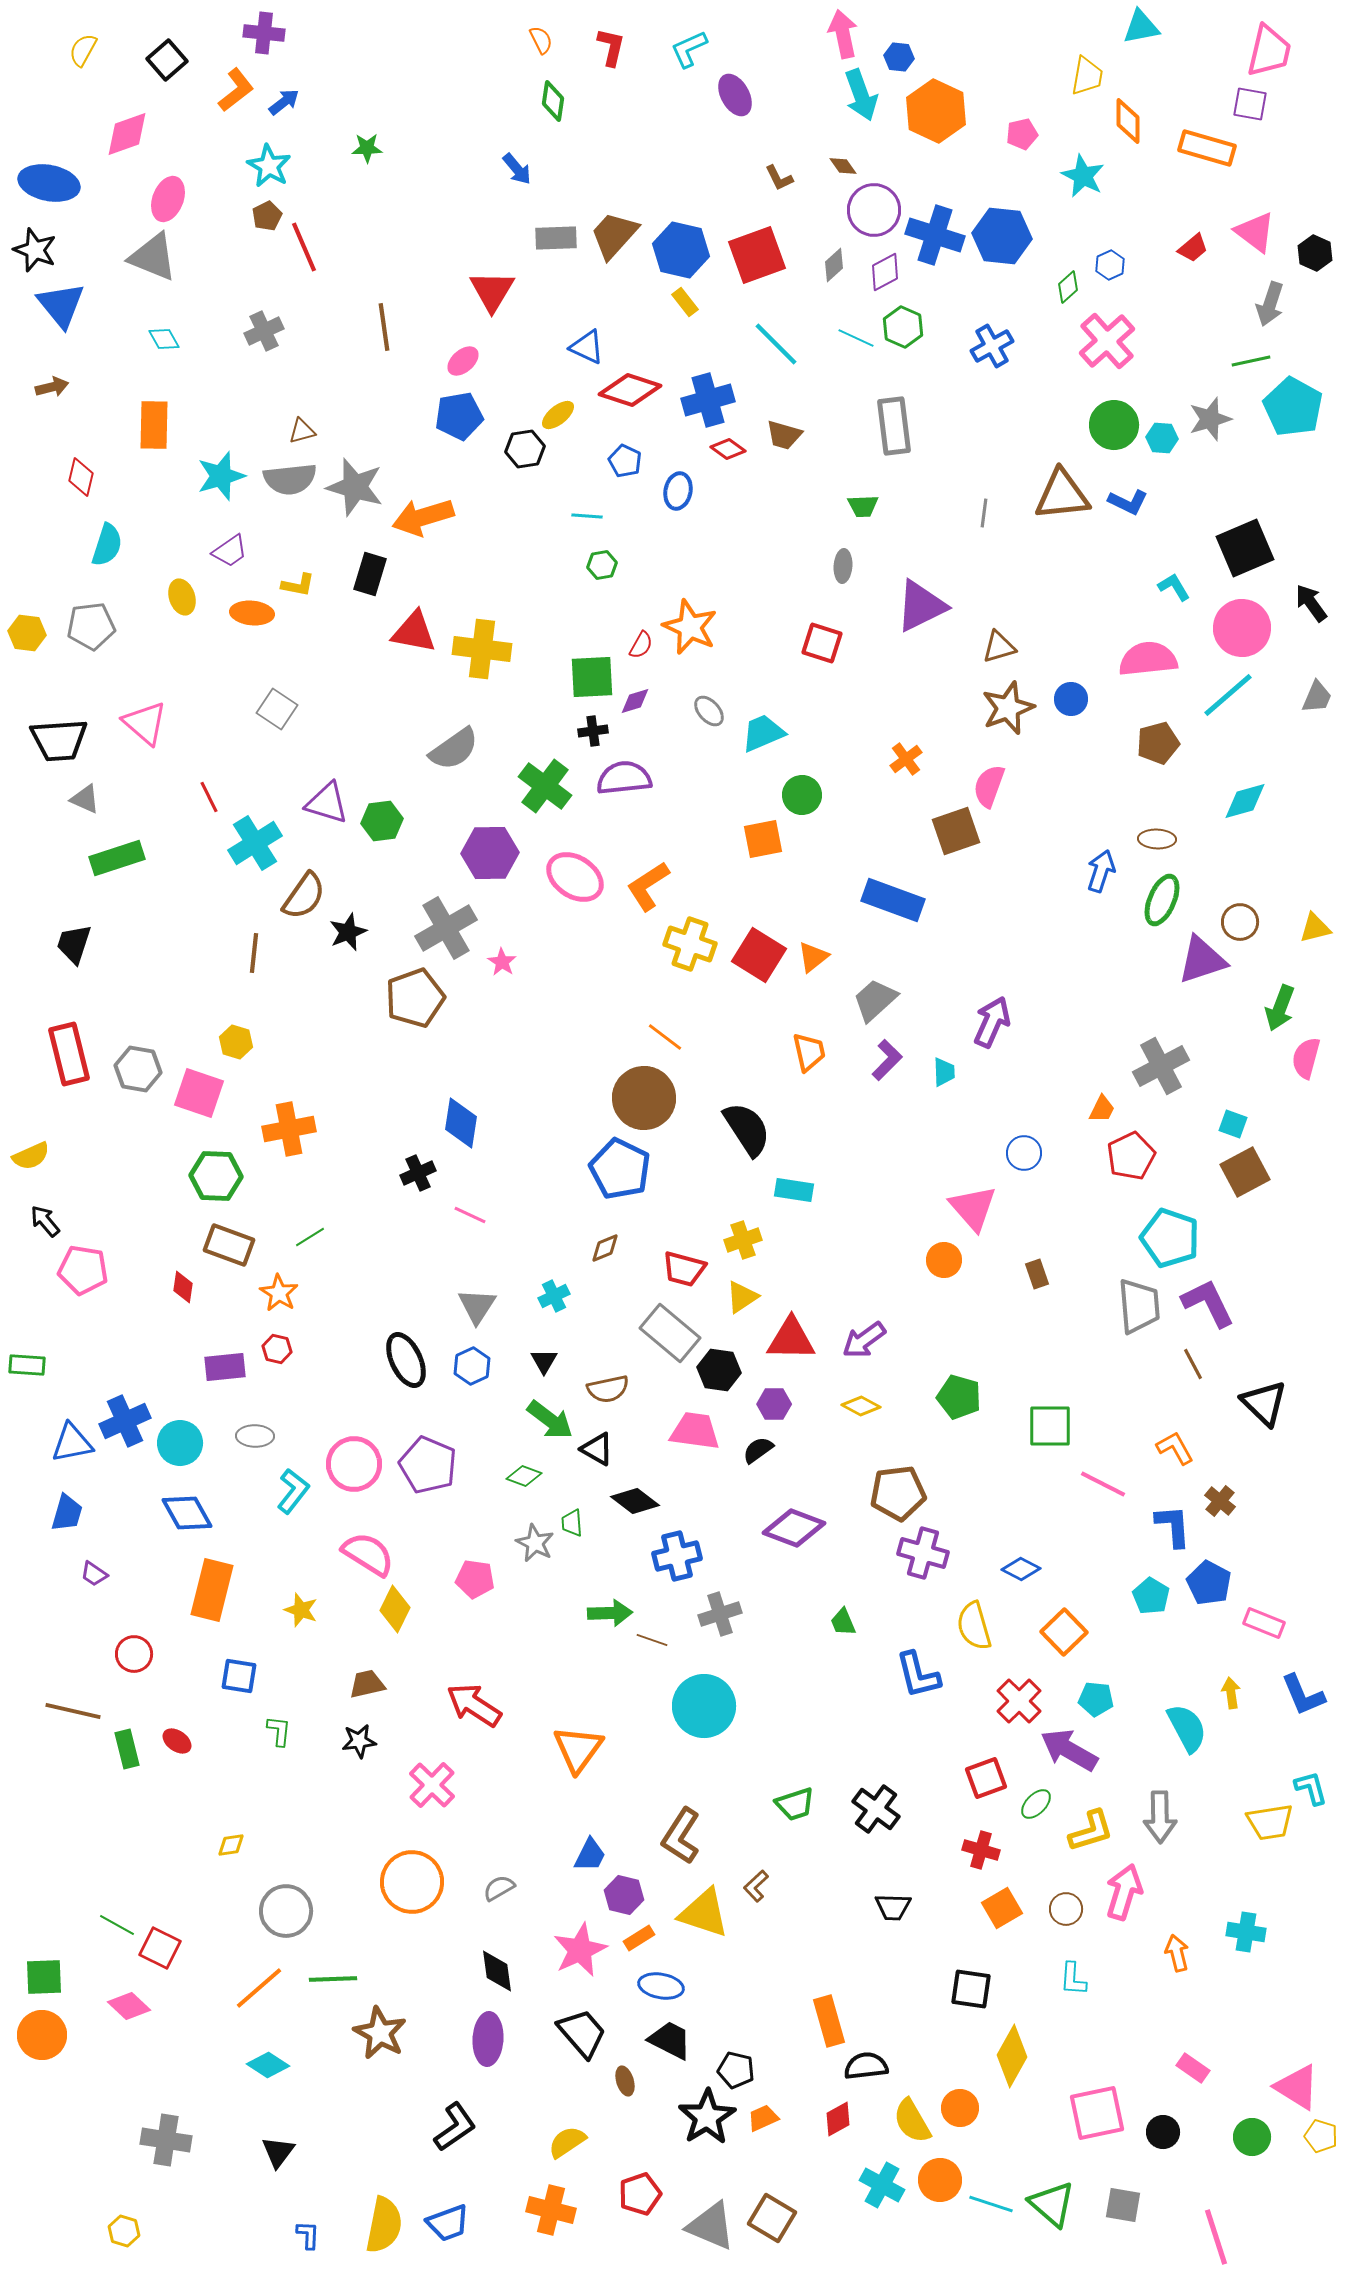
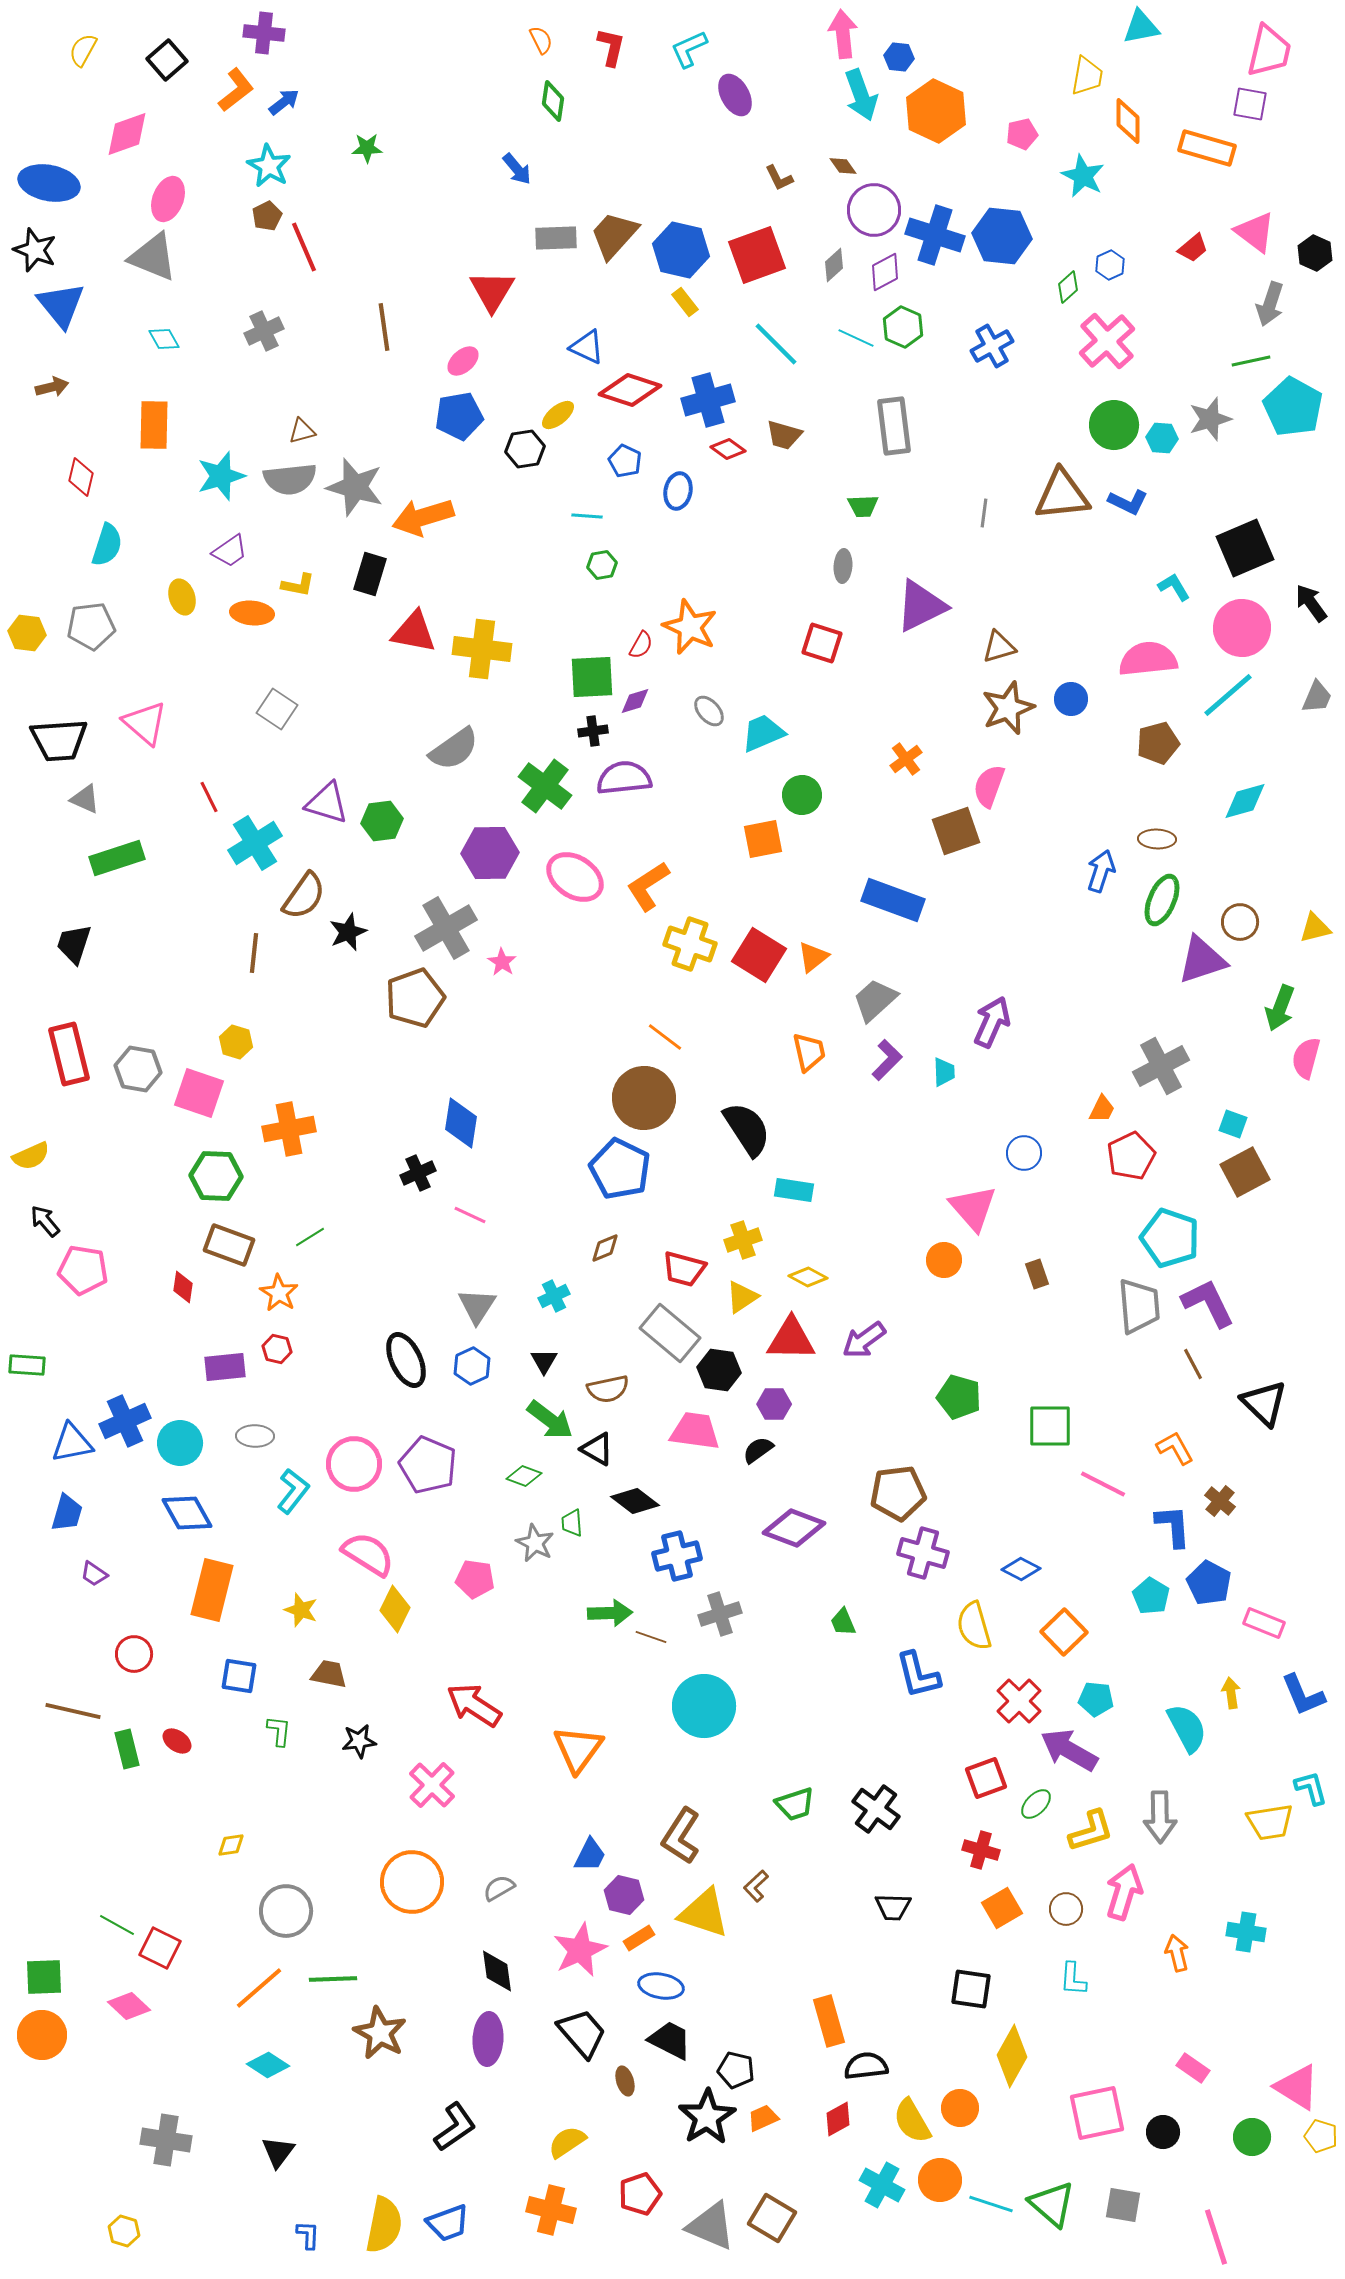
pink arrow at (843, 34): rotated 6 degrees clockwise
yellow diamond at (861, 1406): moved 53 px left, 129 px up
brown line at (652, 1640): moved 1 px left, 3 px up
brown trapezoid at (367, 1684): moved 38 px left, 10 px up; rotated 24 degrees clockwise
